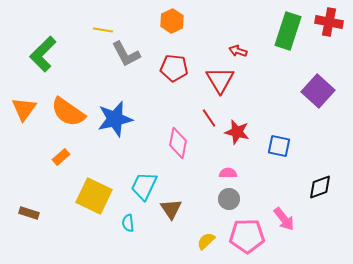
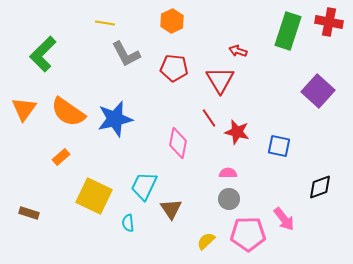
yellow line: moved 2 px right, 7 px up
pink pentagon: moved 1 px right, 2 px up
